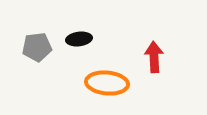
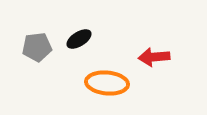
black ellipse: rotated 25 degrees counterclockwise
red arrow: rotated 92 degrees counterclockwise
